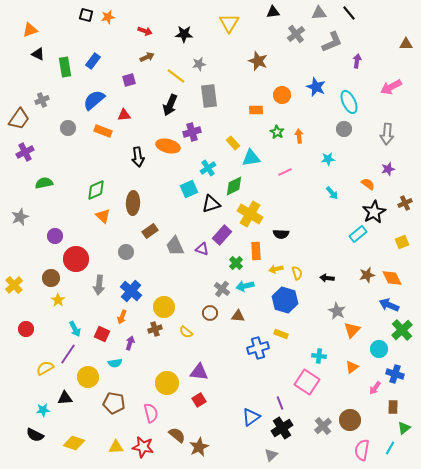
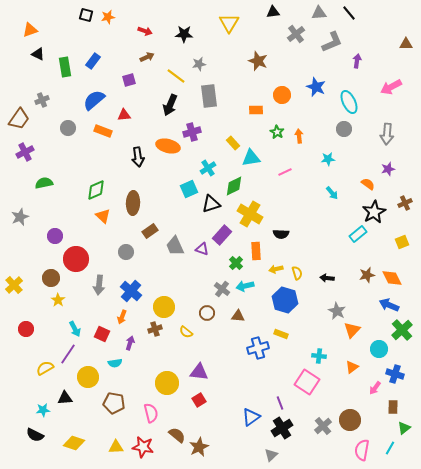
brown circle at (210, 313): moved 3 px left
